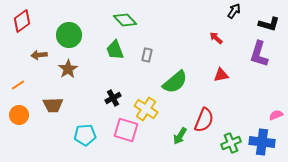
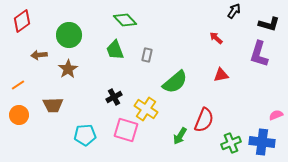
black cross: moved 1 px right, 1 px up
